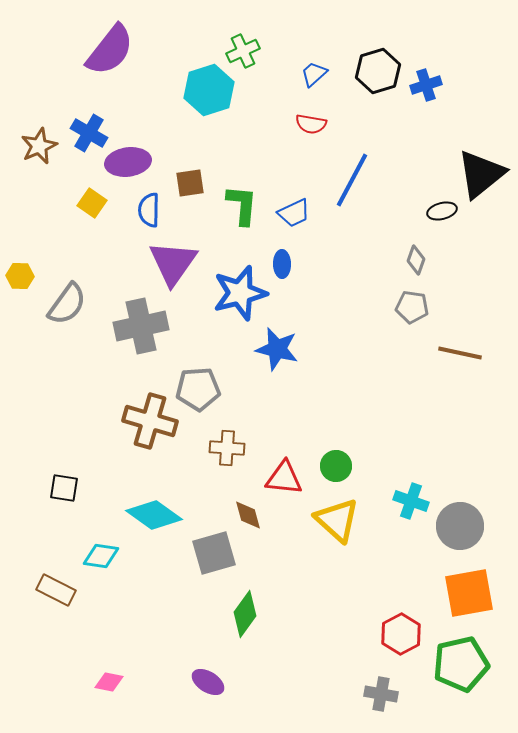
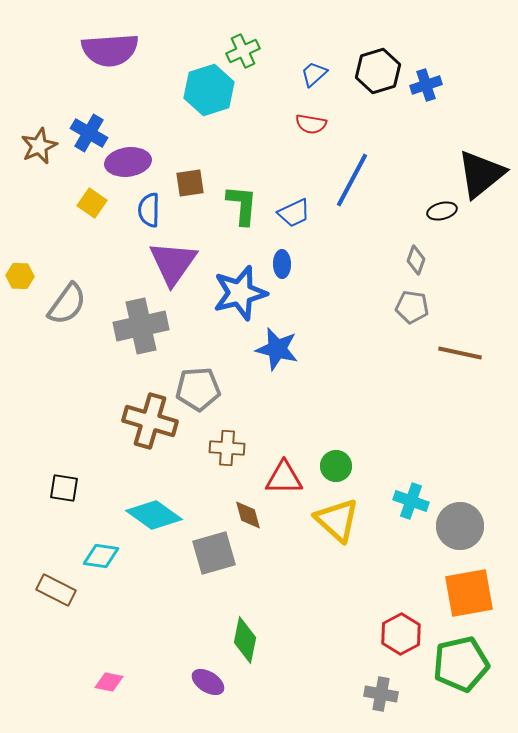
purple semicircle at (110, 50): rotated 48 degrees clockwise
red triangle at (284, 478): rotated 6 degrees counterclockwise
green diamond at (245, 614): moved 26 px down; rotated 24 degrees counterclockwise
